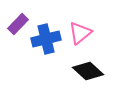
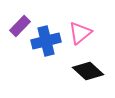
purple rectangle: moved 2 px right, 2 px down
blue cross: moved 2 px down
